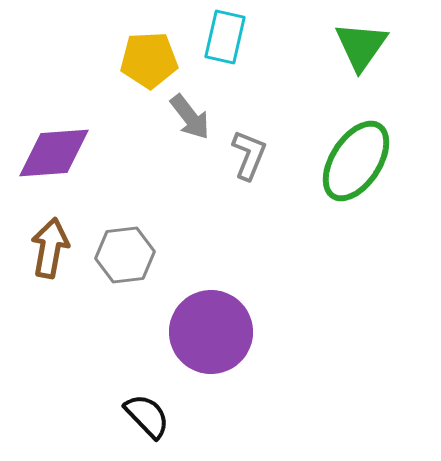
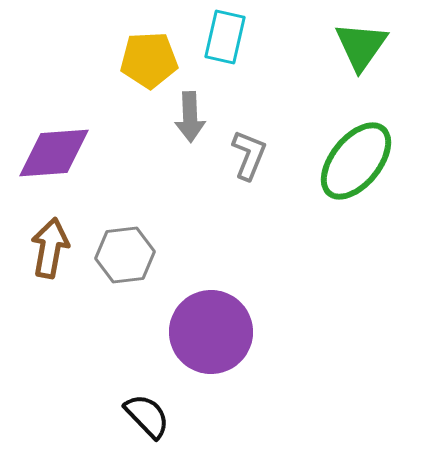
gray arrow: rotated 36 degrees clockwise
green ellipse: rotated 6 degrees clockwise
